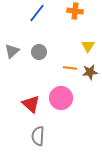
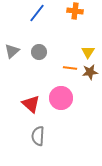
yellow triangle: moved 6 px down
